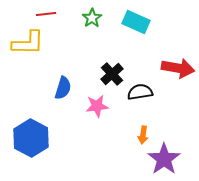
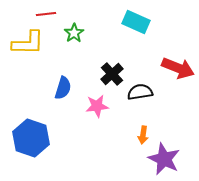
green star: moved 18 px left, 15 px down
red arrow: rotated 12 degrees clockwise
blue hexagon: rotated 9 degrees counterclockwise
purple star: rotated 12 degrees counterclockwise
